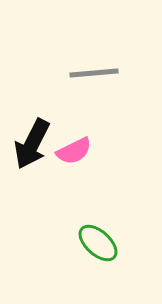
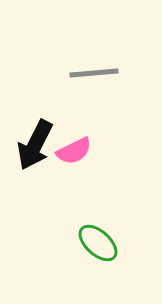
black arrow: moved 3 px right, 1 px down
